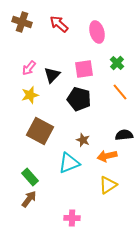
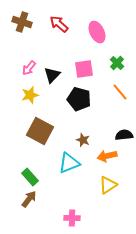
pink ellipse: rotated 10 degrees counterclockwise
